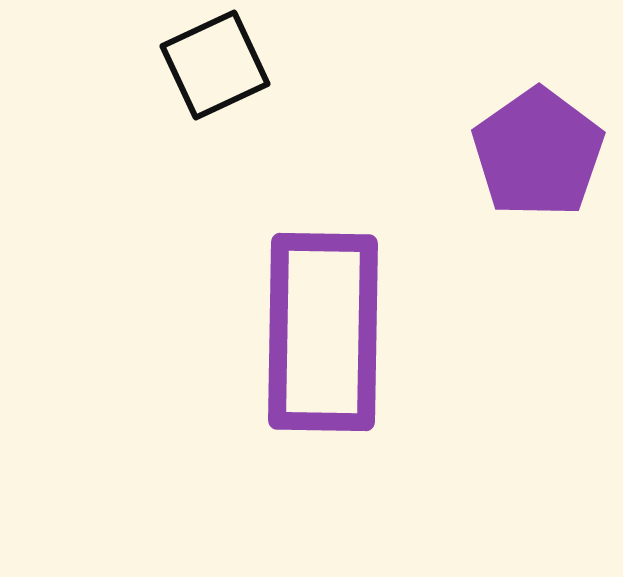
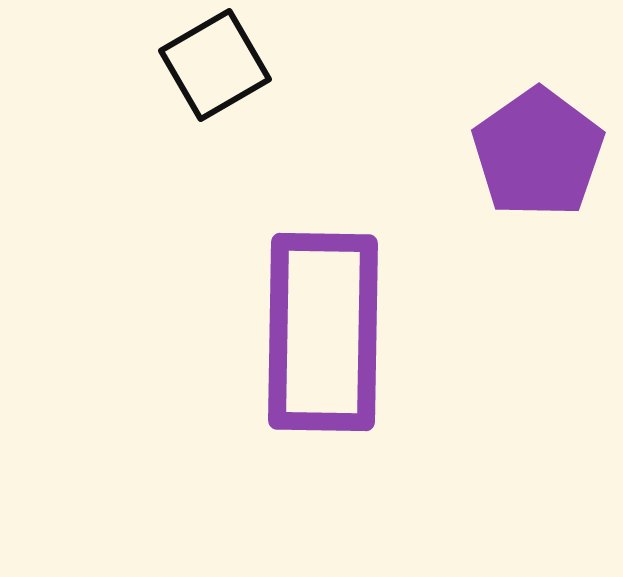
black square: rotated 5 degrees counterclockwise
